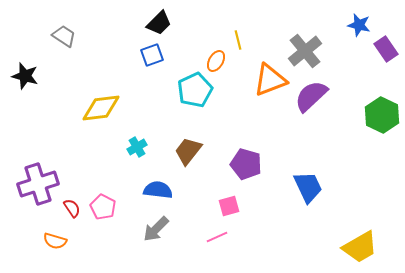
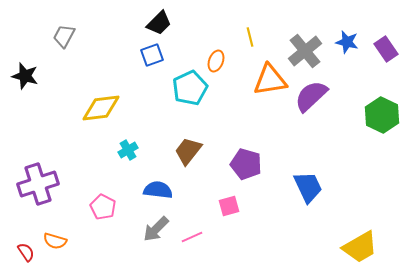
blue star: moved 12 px left, 17 px down
gray trapezoid: rotated 95 degrees counterclockwise
yellow line: moved 12 px right, 3 px up
orange ellipse: rotated 10 degrees counterclockwise
orange triangle: rotated 12 degrees clockwise
cyan pentagon: moved 5 px left, 2 px up
cyan cross: moved 9 px left, 3 px down
red semicircle: moved 46 px left, 44 px down
pink line: moved 25 px left
